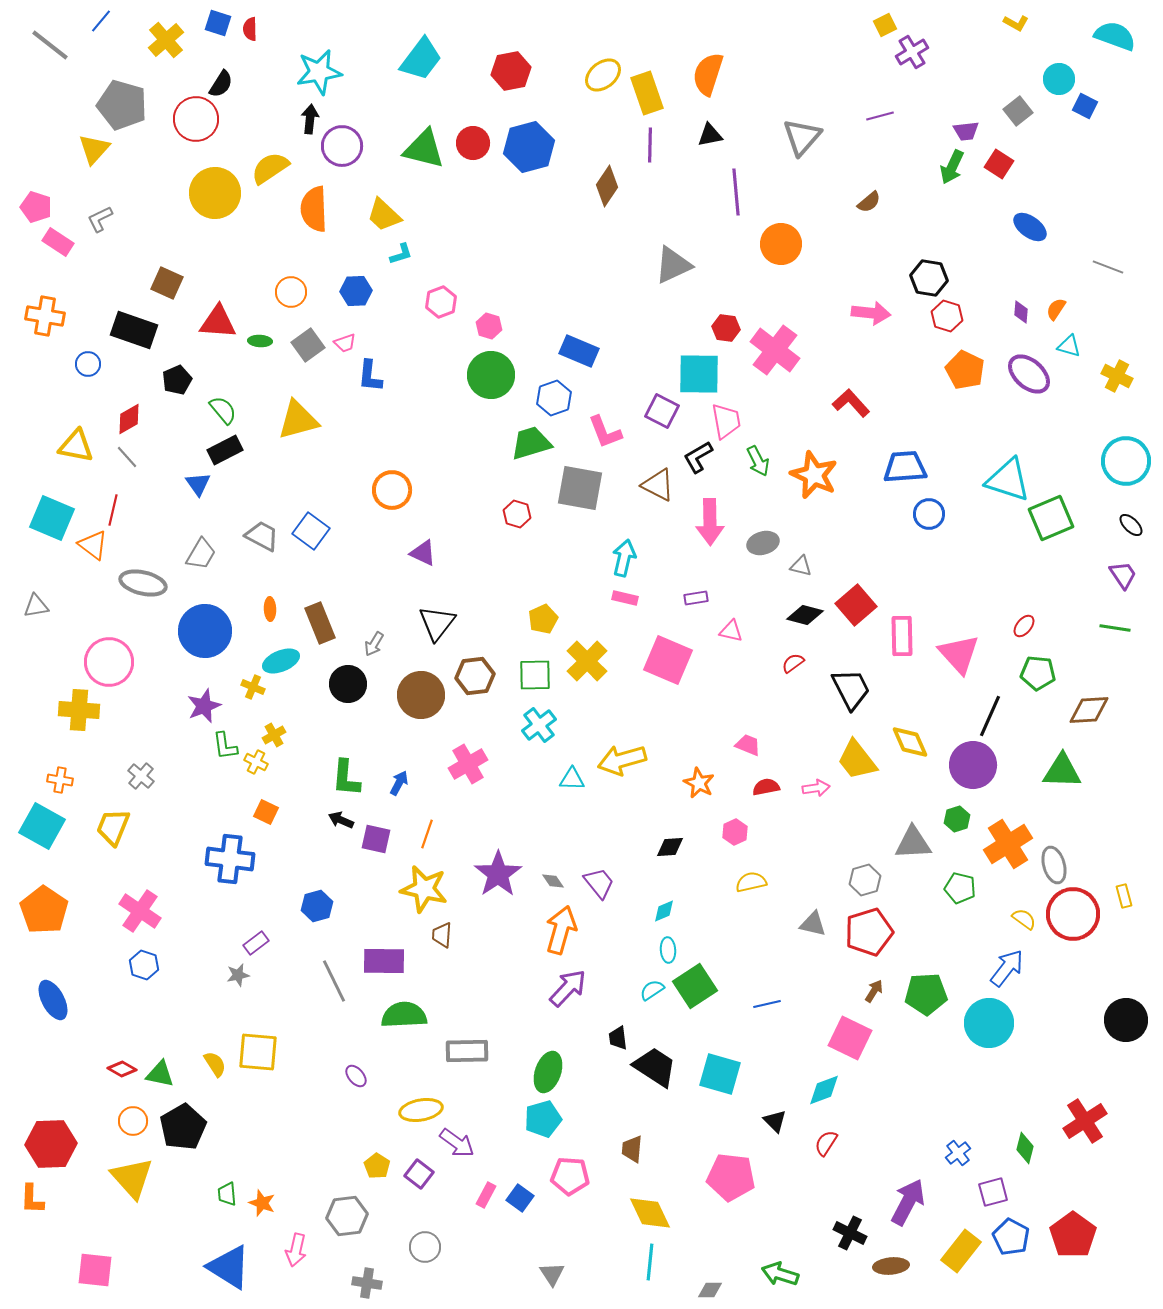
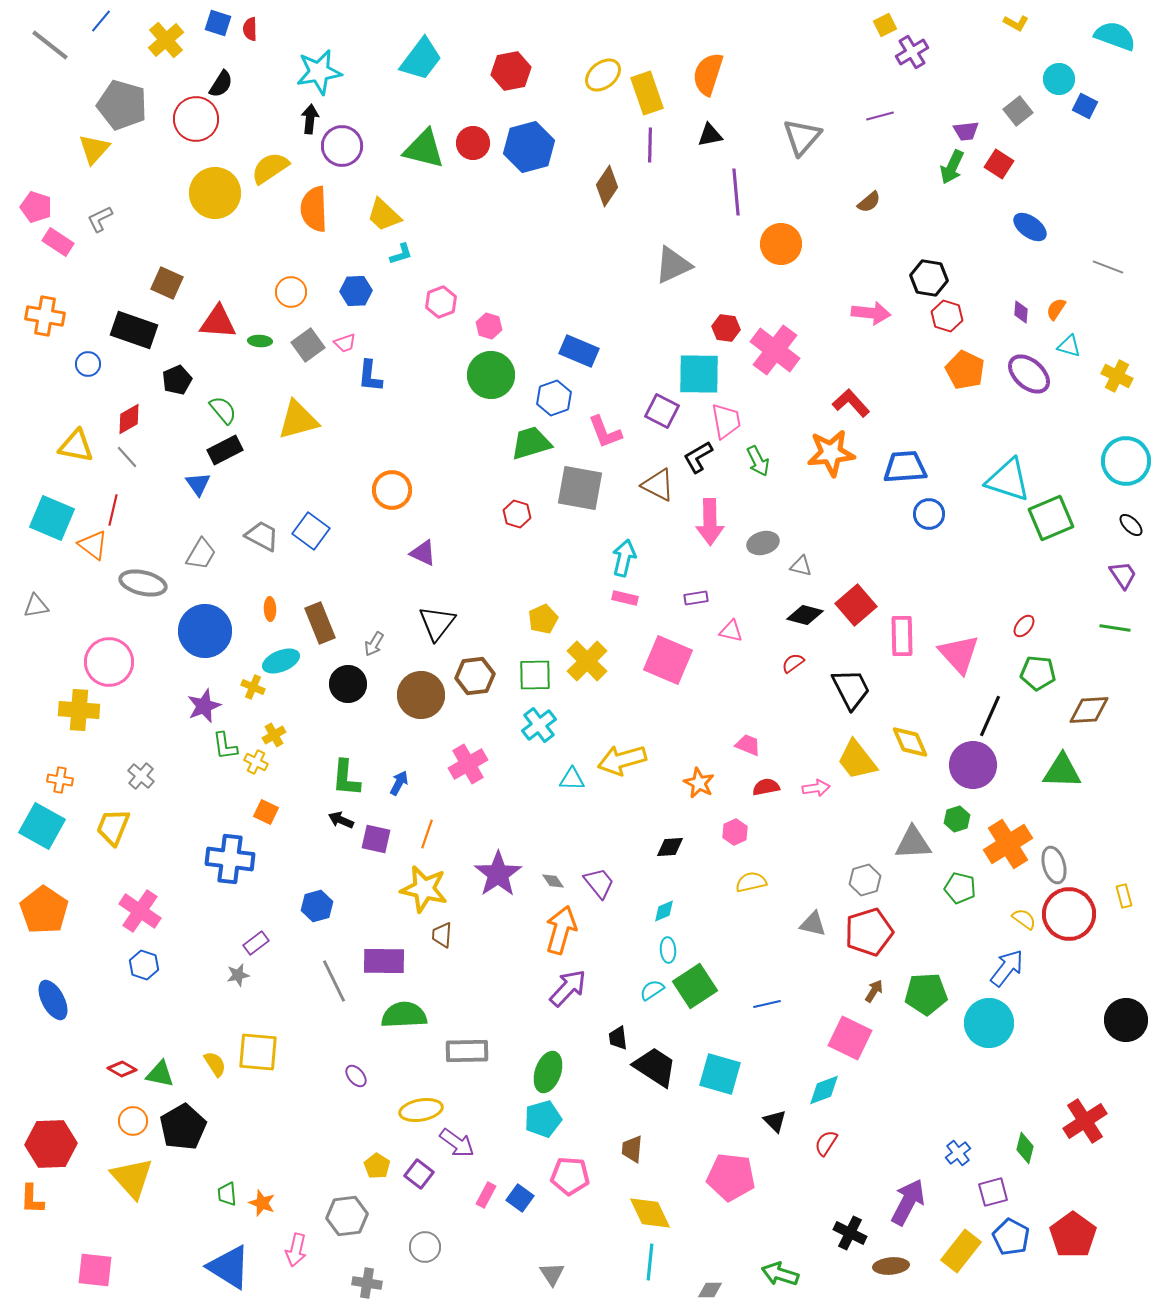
orange star at (814, 475): moved 17 px right, 22 px up; rotated 30 degrees counterclockwise
red circle at (1073, 914): moved 4 px left
